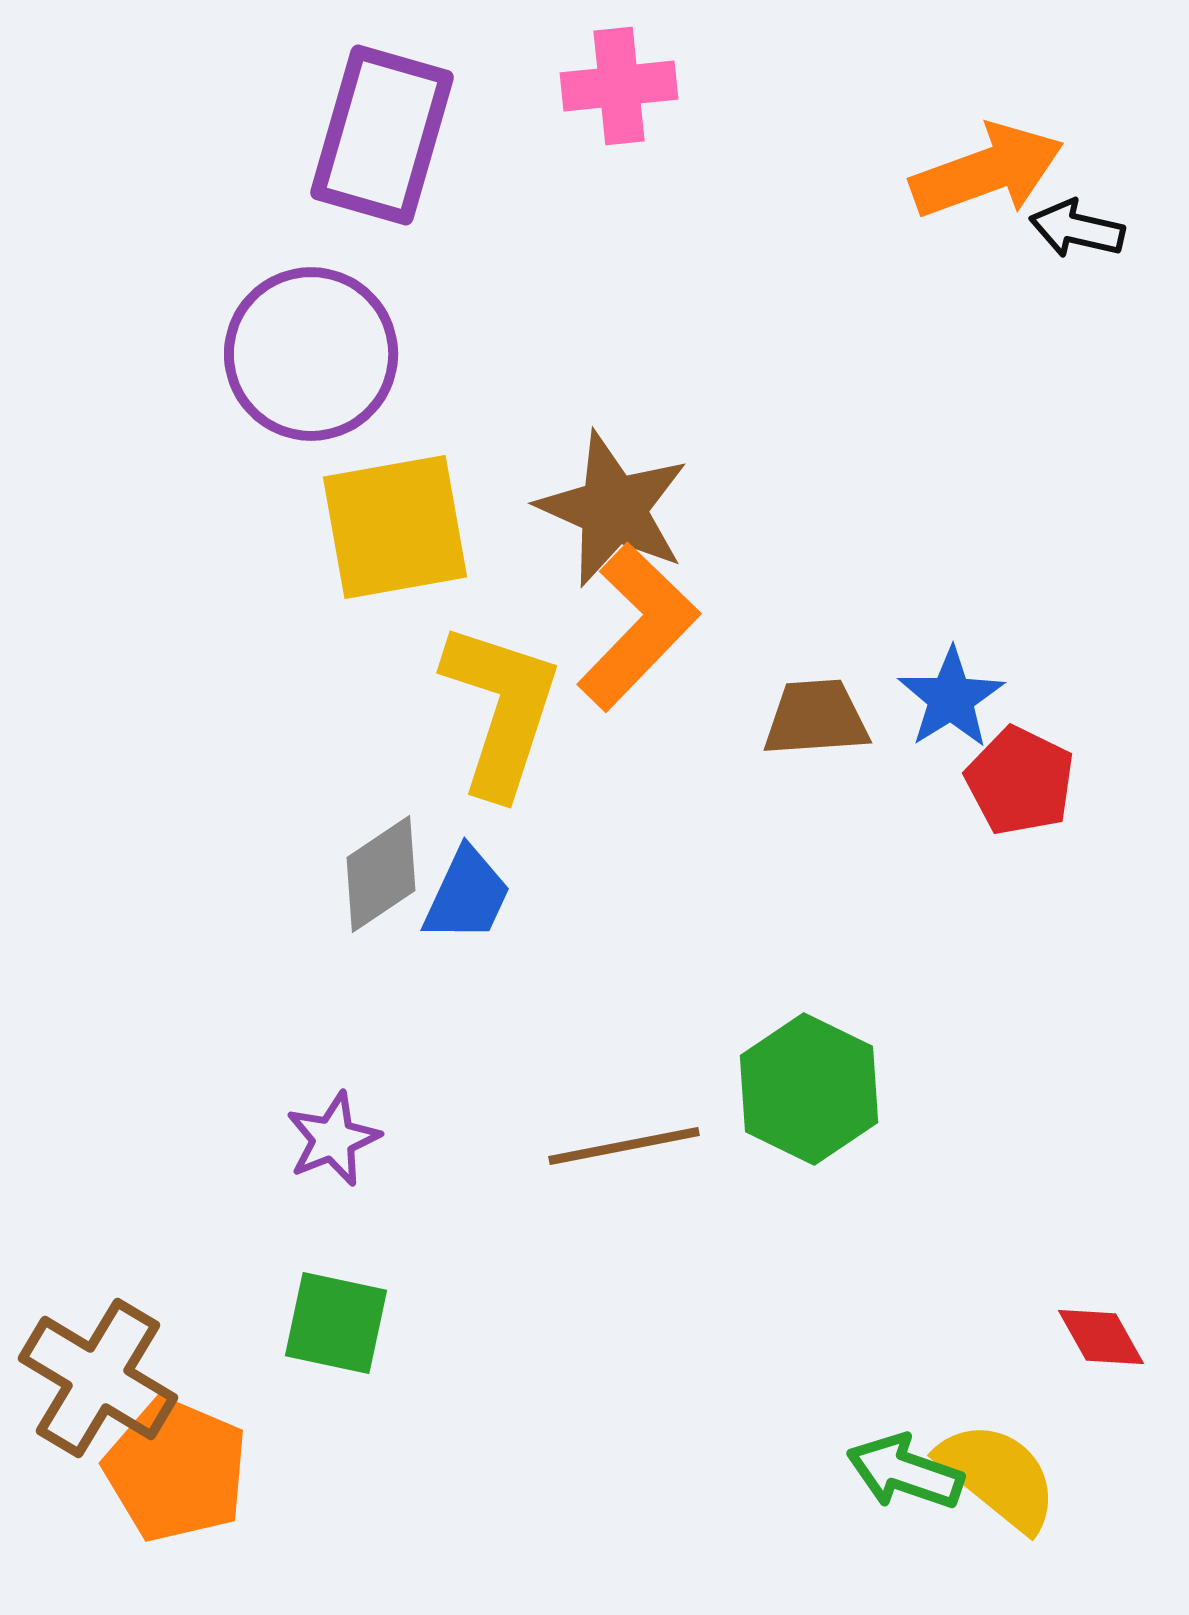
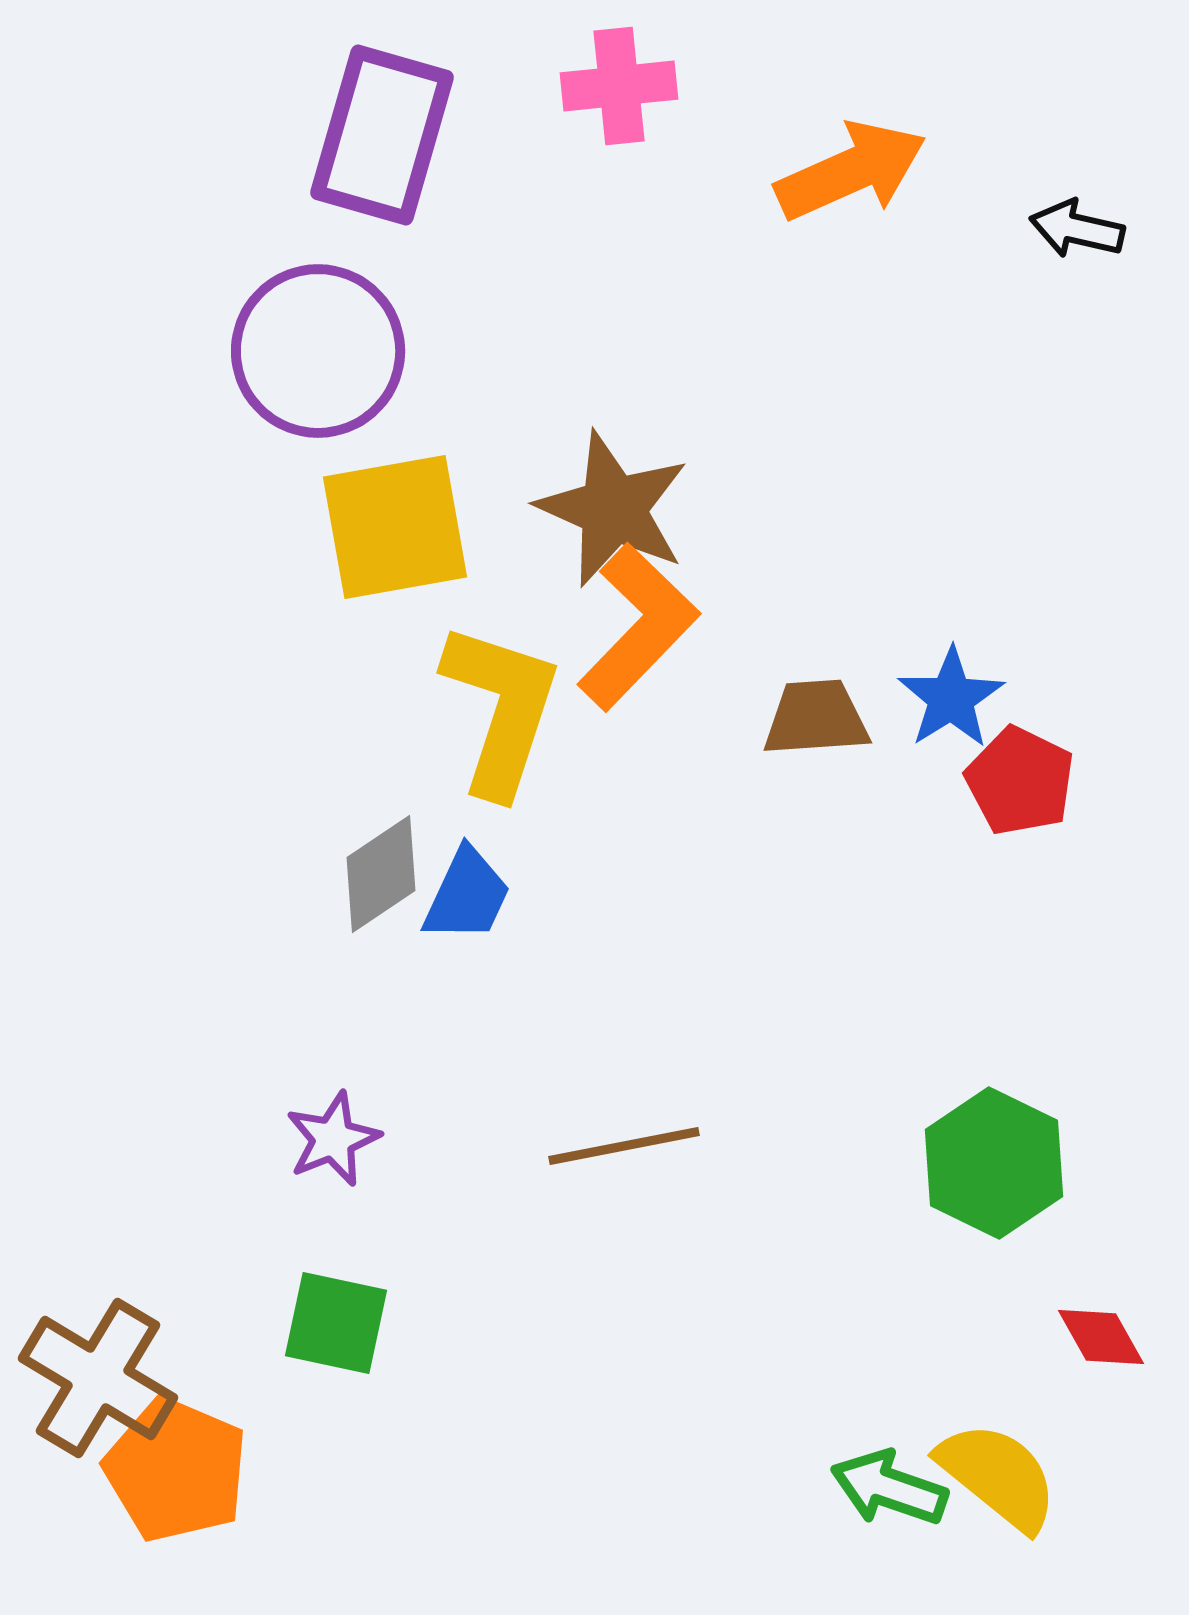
orange arrow: moved 136 px left; rotated 4 degrees counterclockwise
purple circle: moved 7 px right, 3 px up
green hexagon: moved 185 px right, 74 px down
green arrow: moved 16 px left, 16 px down
